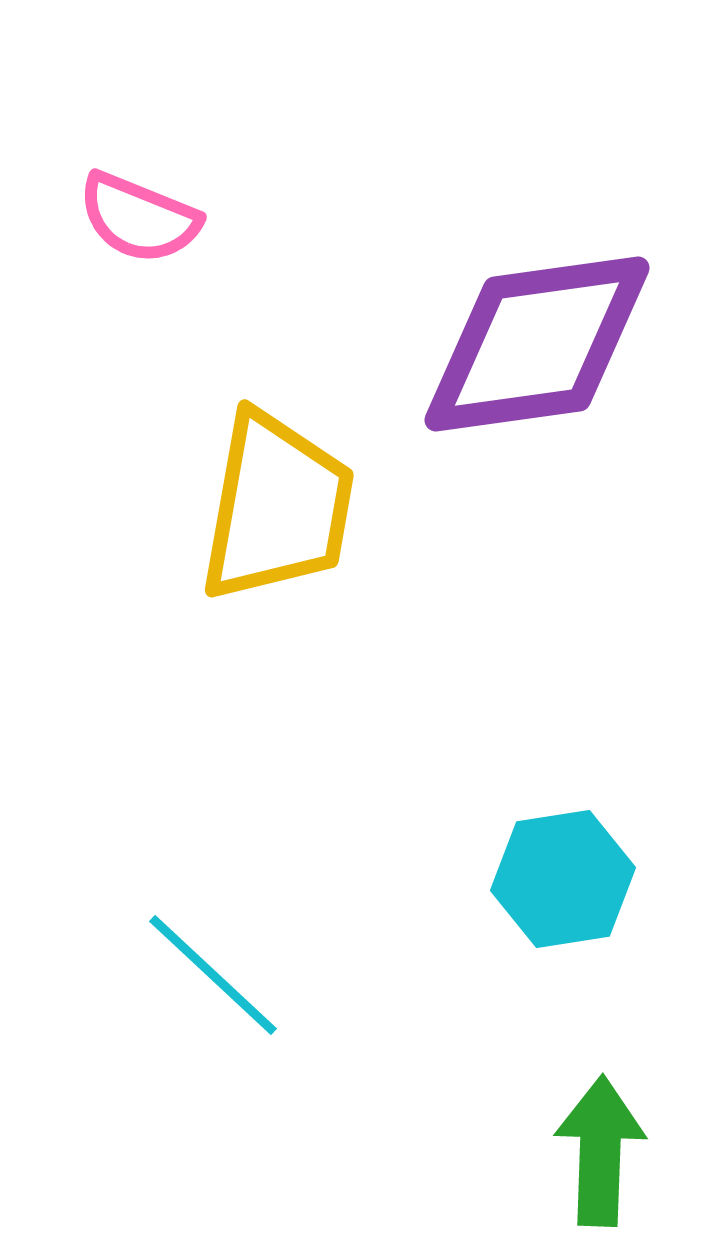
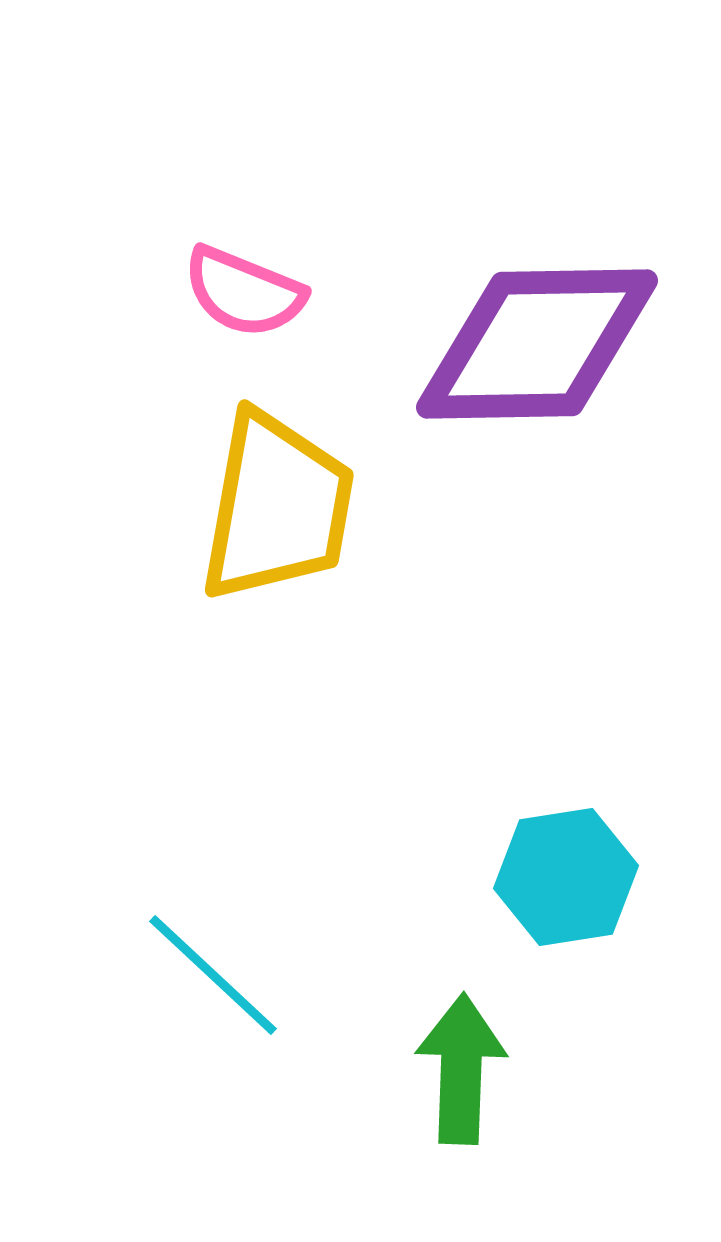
pink semicircle: moved 105 px right, 74 px down
purple diamond: rotated 7 degrees clockwise
cyan hexagon: moved 3 px right, 2 px up
green arrow: moved 139 px left, 82 px up
